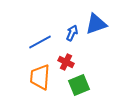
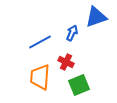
blue triangle: moved 7 px up
